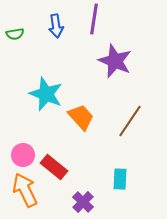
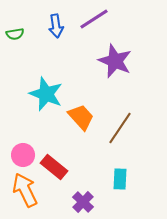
purple line: rotated 48 degrees clockwise
brown line: moved 10 px left, 7 px down
